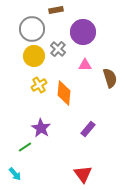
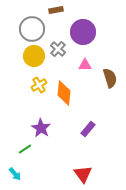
green line: moved 2 px down
